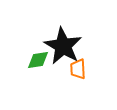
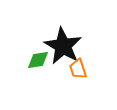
orange trapezoid: rotated 15 degrees counterclockwise
